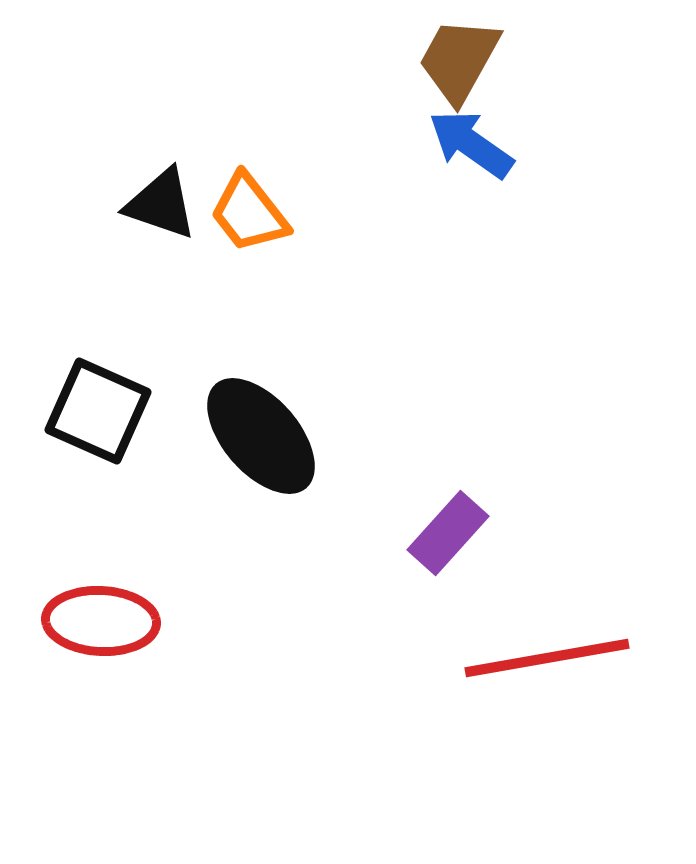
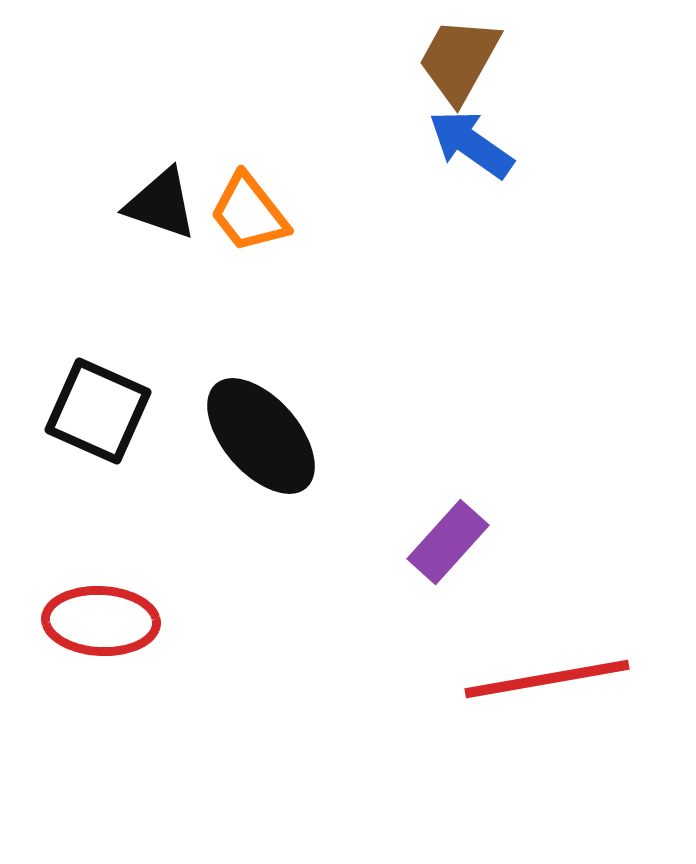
purple rectangle: moved 9 px down
red line: moved 21 px down
